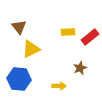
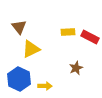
red rectangle: rotated 66 degrees clockwise
brown star: moved 4 px left
blue hexagon: rotated 20 degrees clockwise
yellow arrow: moved 14 px left
